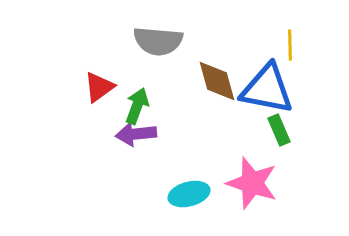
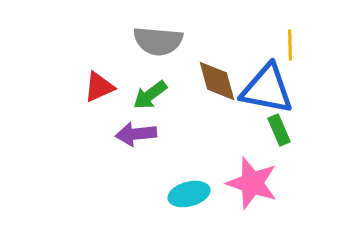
red triangle: rotated 12 degrees clockwise
green arrow: moved 13 px right, 11 px up; rotated 147 degrees counterclockwise
